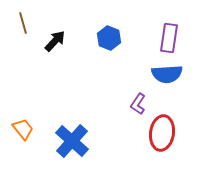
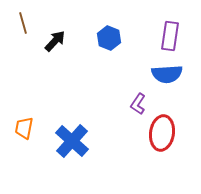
purple rectangle: moved 1 px right, 2 px up
orange trapezoid: moved 1 px right, 1 px up; rotated 130 degrees counterclockwise
